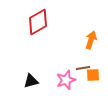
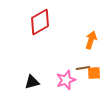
red diamond: moved 2 px right
orange square: moved 1 px right, 2 px up
black triangle: moved 1 px right, 1 px down
